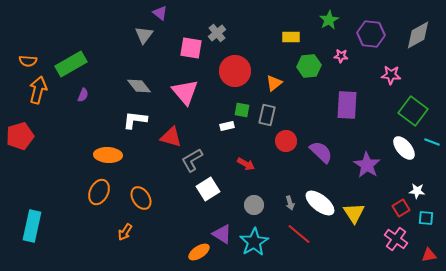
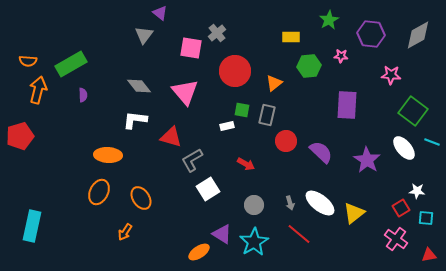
purple semicircle at (83, 95): rotated 24 degrees counterclockwise
purple star at (367, 165): moved 5 px up
yellow triangle at (354, 213): rotated 25 degrees clockwise
